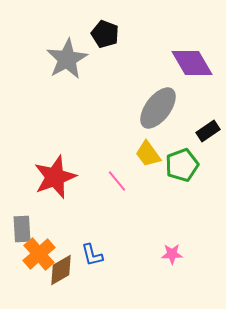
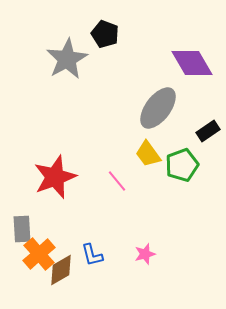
pink star: moved 27 px left; rotated 15 degrees counterclockwise
